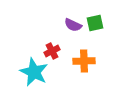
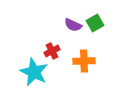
green square: rotated 18 degrees counterclockwise
